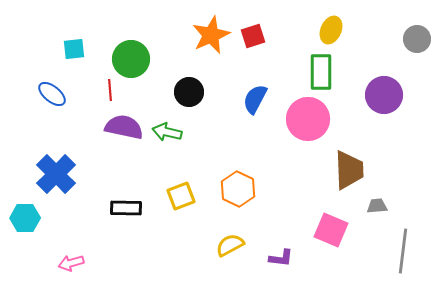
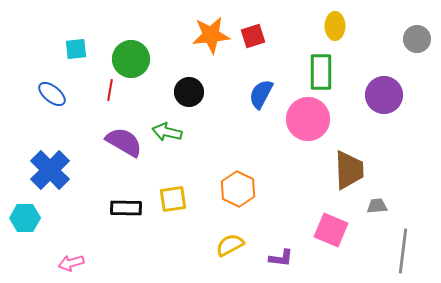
yellow ellipse: moved 4 px right, 4 px up; rotated 24 degrees counterclockwise
orange star: rotated 18 degrees clockwise
cyan square: moved 2 px right
red line: rotated 15 degrees clockwise
blue semicircle: moved 6 px right, 5 px up
purple semicircle: moved 15 px down; rotated 18 degrees clockwise
blue cross: moved 6 px left, 4 px up
yellow square: moved 8 px left, 3 px down; rotated 12 degrees clockwise
